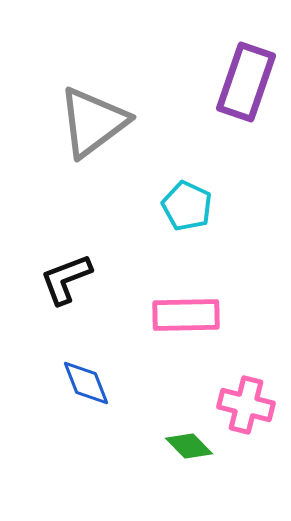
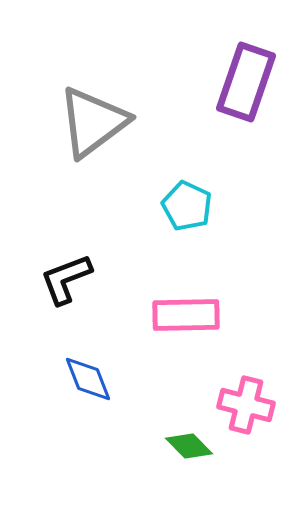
blue diamond: moved 2 px right, 4 px up
